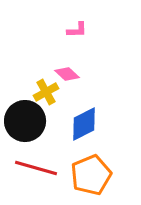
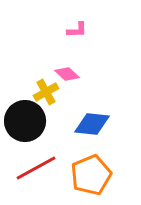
blue diamond: moved 8 px right; rotated 33 degrees clockwise
red line: rotated 45 degrees counterclockwise
